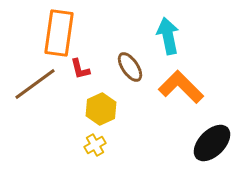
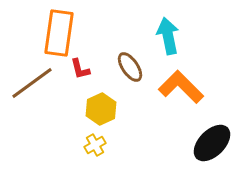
brown line: moved 3 px left, 1 px up
